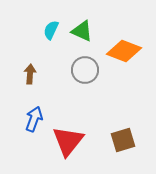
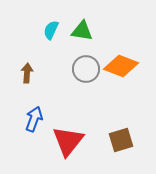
green triangle: rotated 15 degrees counterclockwise
orange diamond: moved 3 px left, 15 px down
gray circle: moved 1 px right, 1 px up
brown arrow: moved 3 px left, 1 px up
brown square: moved 2 px left
